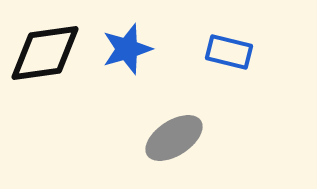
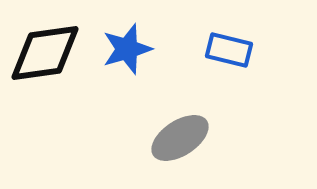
blue rectangle: moved 2 px up
gray ellipse: moved 6 px right
